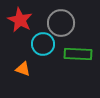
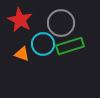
green rectangle: moved 8 px left, 8 px up; rotated 20 degrees counterclockwise
orange triangle: moved 1 px left, 15 px up
